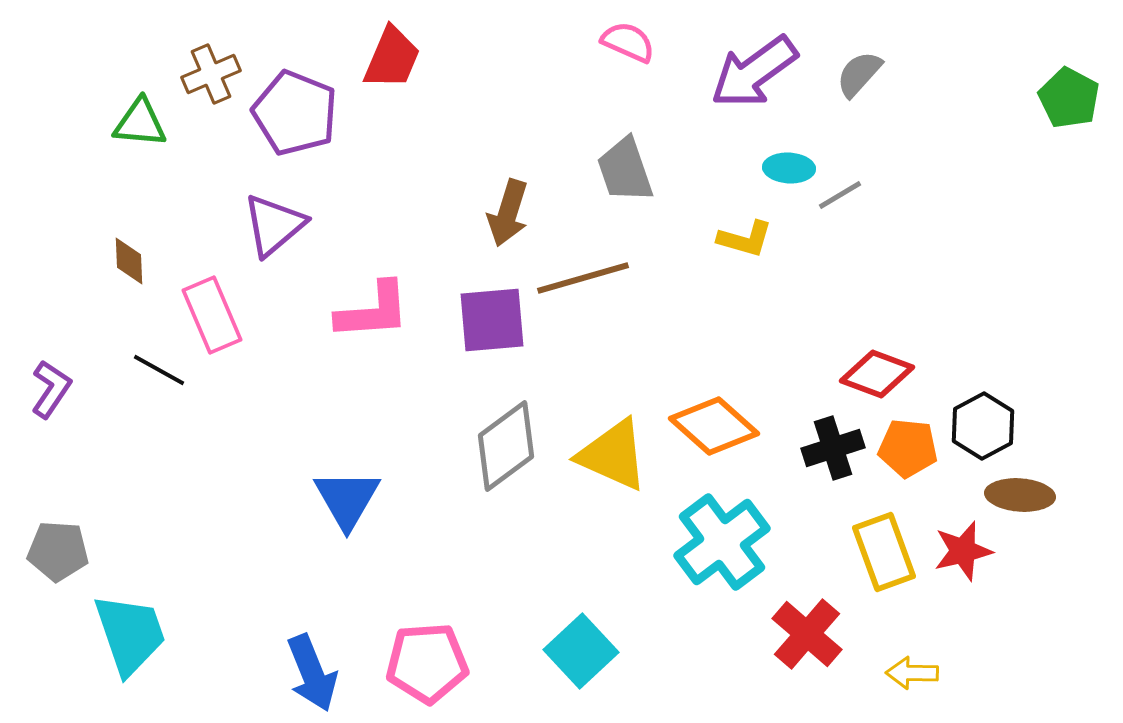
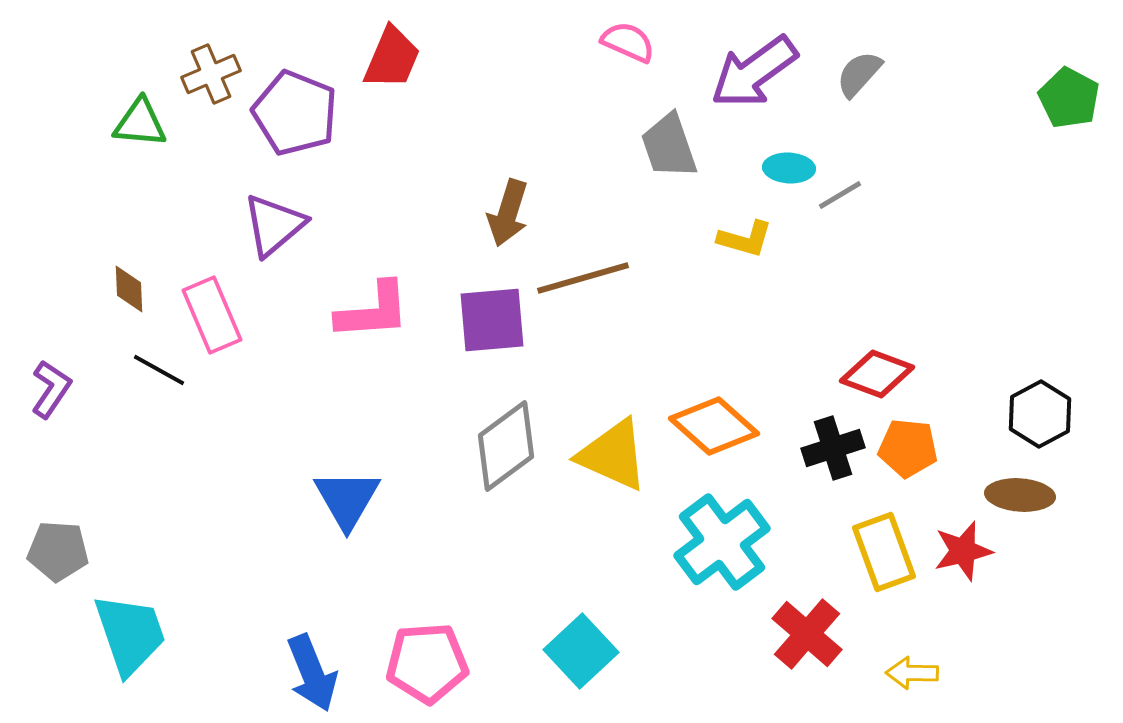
gray trapezoid: moved 44 px right, 24 px up
brown diamond: moved 28 px down
black hexagon: moved 57 px right, 12 px up
